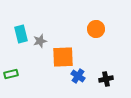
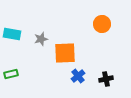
orange circle: moved 6 px right, 5 px up
cyan rectangle: moved 9 px left; rotated 66 degrees counterclockwise
gray star: moved 1 px right, 2 px up
orange square: moved 2 px right, 4 px up
blue cross: rotated 16 degrees clockwise
